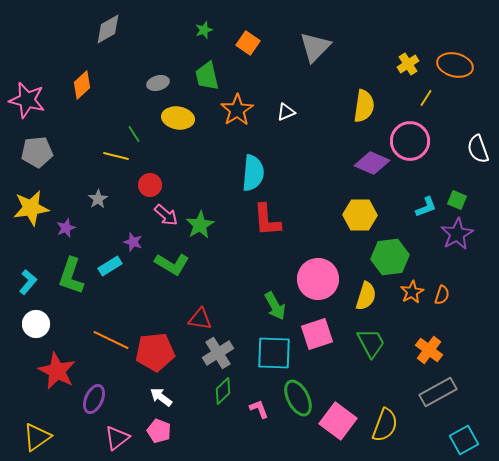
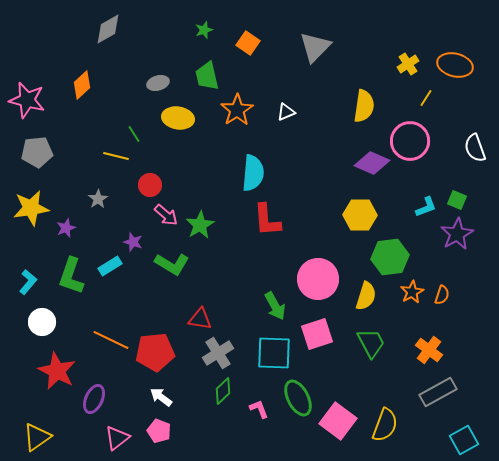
white semicircle at (478, 149): moved 3 px left, 1 px up
white circle at (36, 324): moved 6 px right, 2 px up
